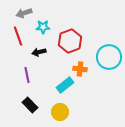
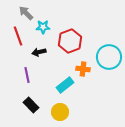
gray arrow: moved 2 px right; rotated 63 degrees clockwise
orange cross: moved 3 px right
black rectangle: moved 1 px right
